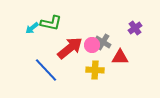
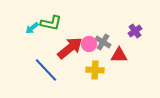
purple cross: moved 3 px down
pink circle: moved 3 px left, 1 px up
red triangle: moved 1 px left, 2 px up
